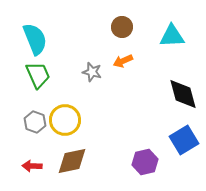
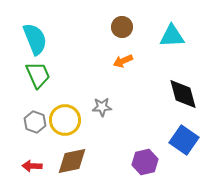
gray star: moved 10 px right, 35 px down; rotated 18 degrees counterclockwise
blue square: rotated 24 degrees counterclockwise
